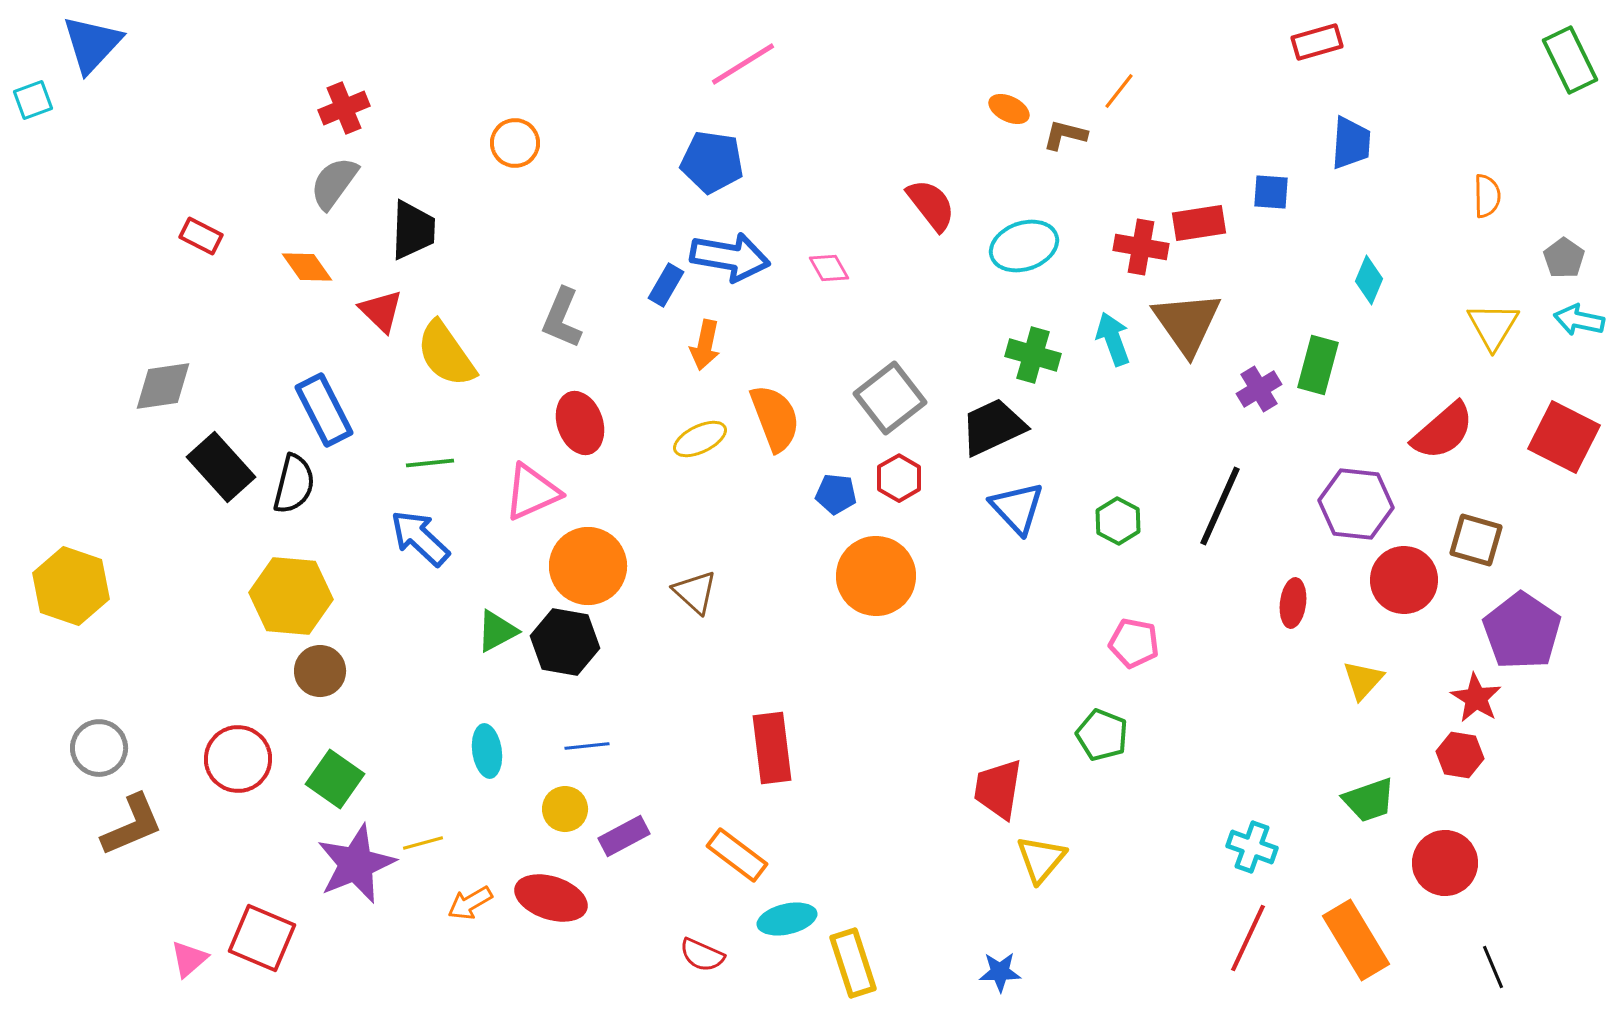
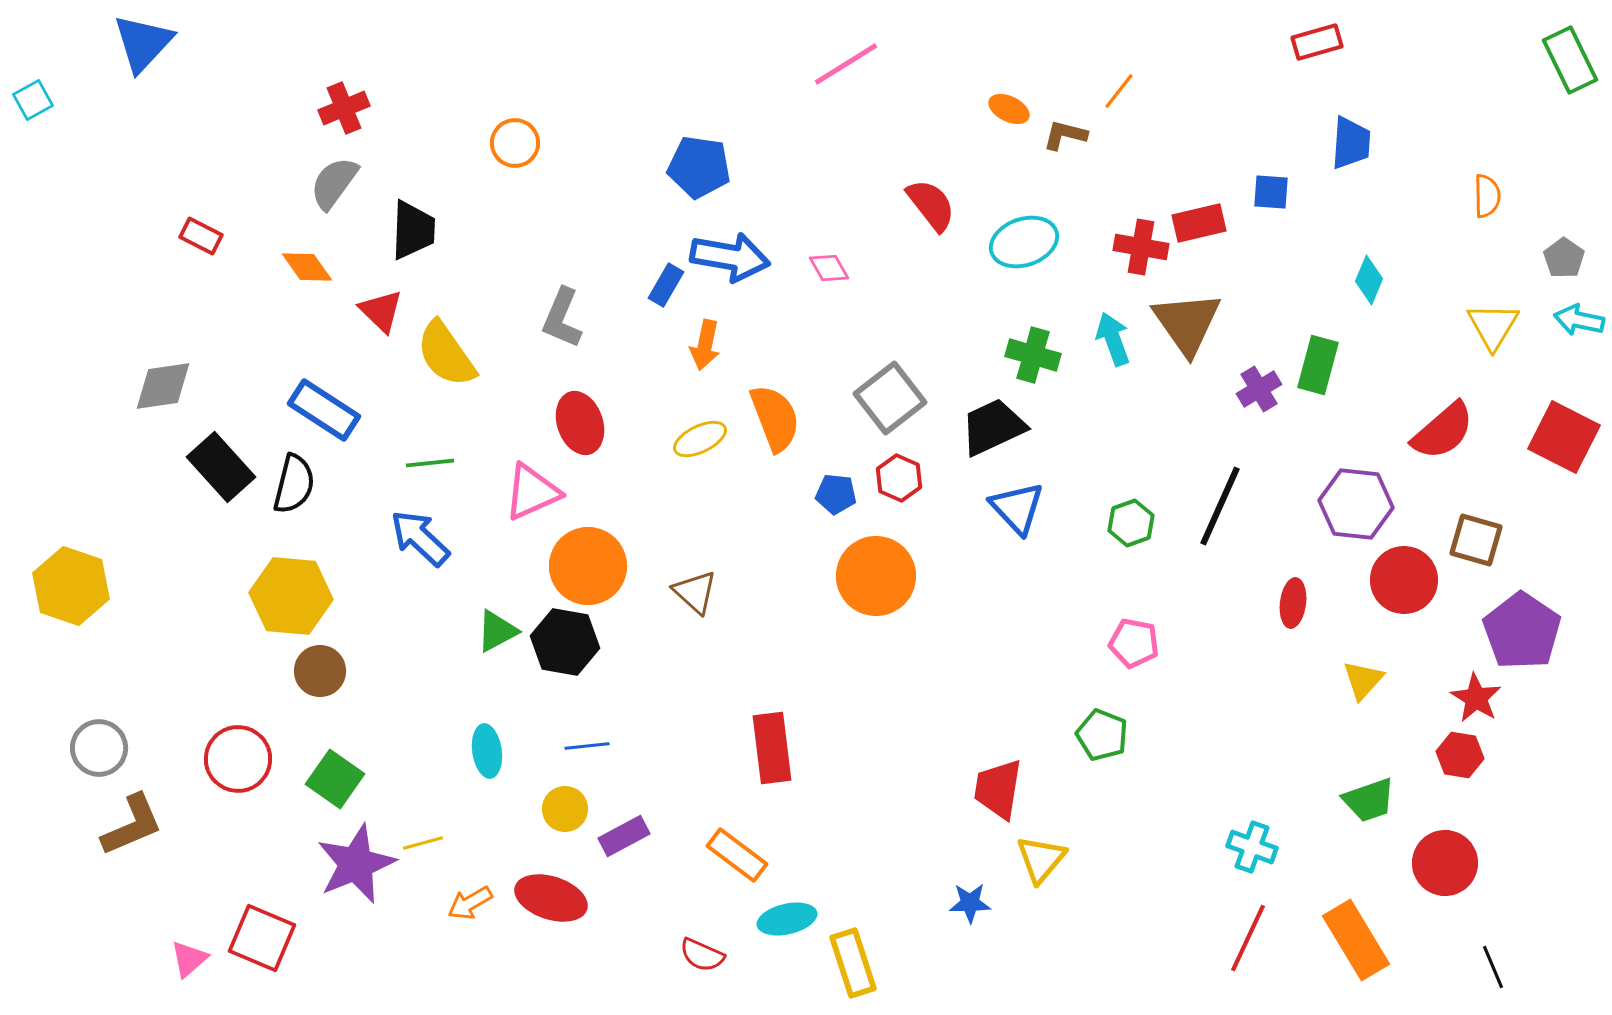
blue triangle at (92, 44): moved 51 px right, 1 px up
pink line at (743, 64): moved 103 px right
cyan square at (33, 100): rotated 9 degrees counterclockwise
blue pentagon at (712, 162): moved 13 px left, 5 px down
red rectangle at (1199, 223): rotated 4 degrees counterclockwise
cyan ellipse at (1024, 246): moved 4 px up
blue rectangle at (324, 410): rotated 30 degrees counterclockwise
red hexagon at (899, 478): rotated 6 degrees counterclockwise
green hexagon at (1118, 521): moved 13 px right, 2 px down; rotated 12 degrees clockwise
blue star at (1000, 972): moved 30 px left, 69 px up
